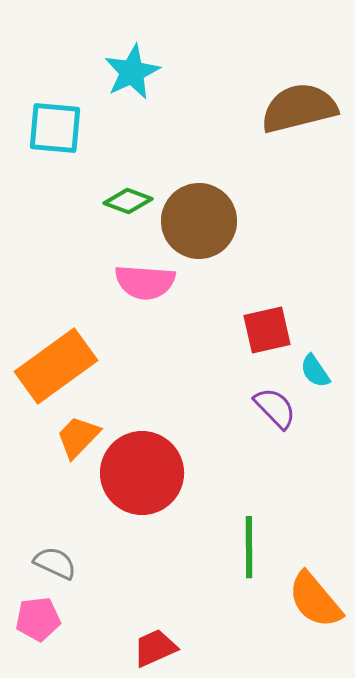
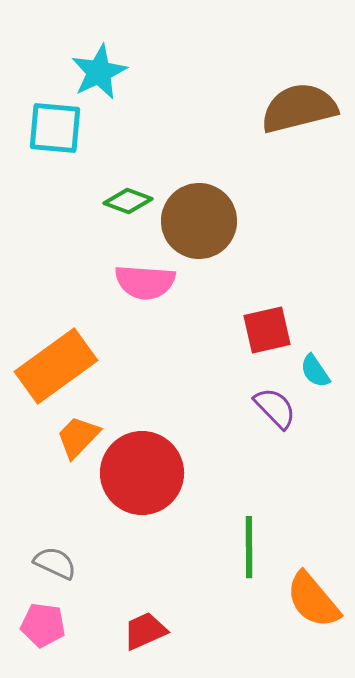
cyan star: moved 33 px left
orange semicircle: moved 2 px left
pink pentagon: moved 5 px right, 6 px down; rotated 15 degrees clockwise
red trapezoid: moved 10 px left, 17 px up
